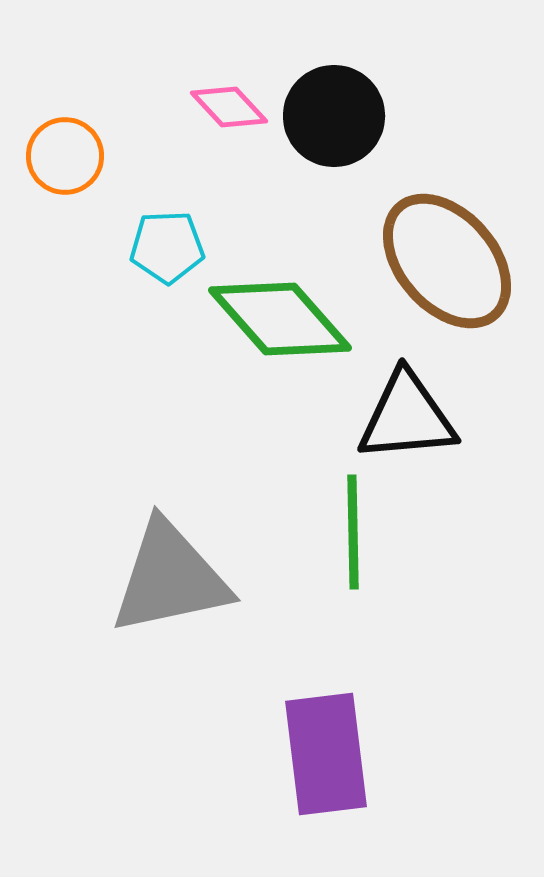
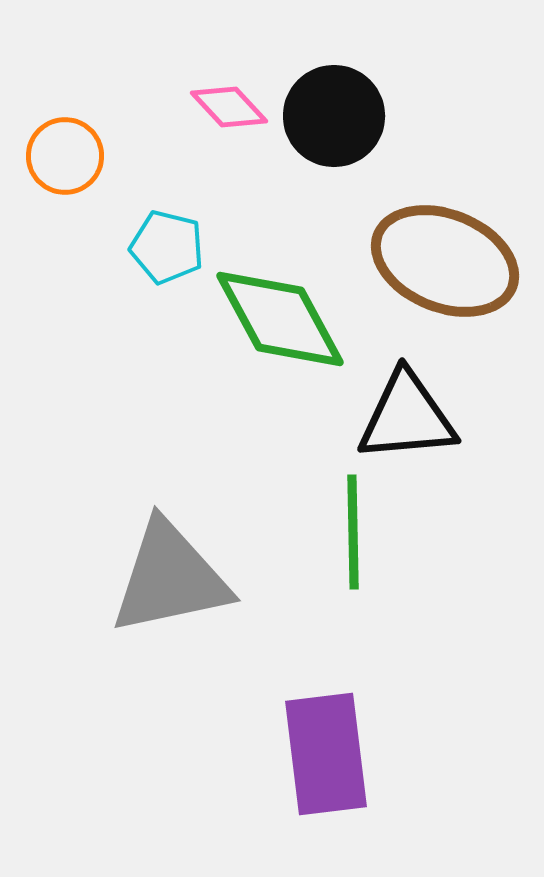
cyan pentagon: rotated 16 degrees clockwise
brown ellipse: moved 2 px left; rotated 27 degrees counterclockwise
green diamond: rotated 13 degrees clockwise
